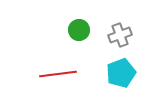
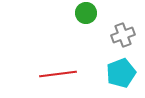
green circle: moved 7 px right, 17 px up
gray cross: moved 3 px right
